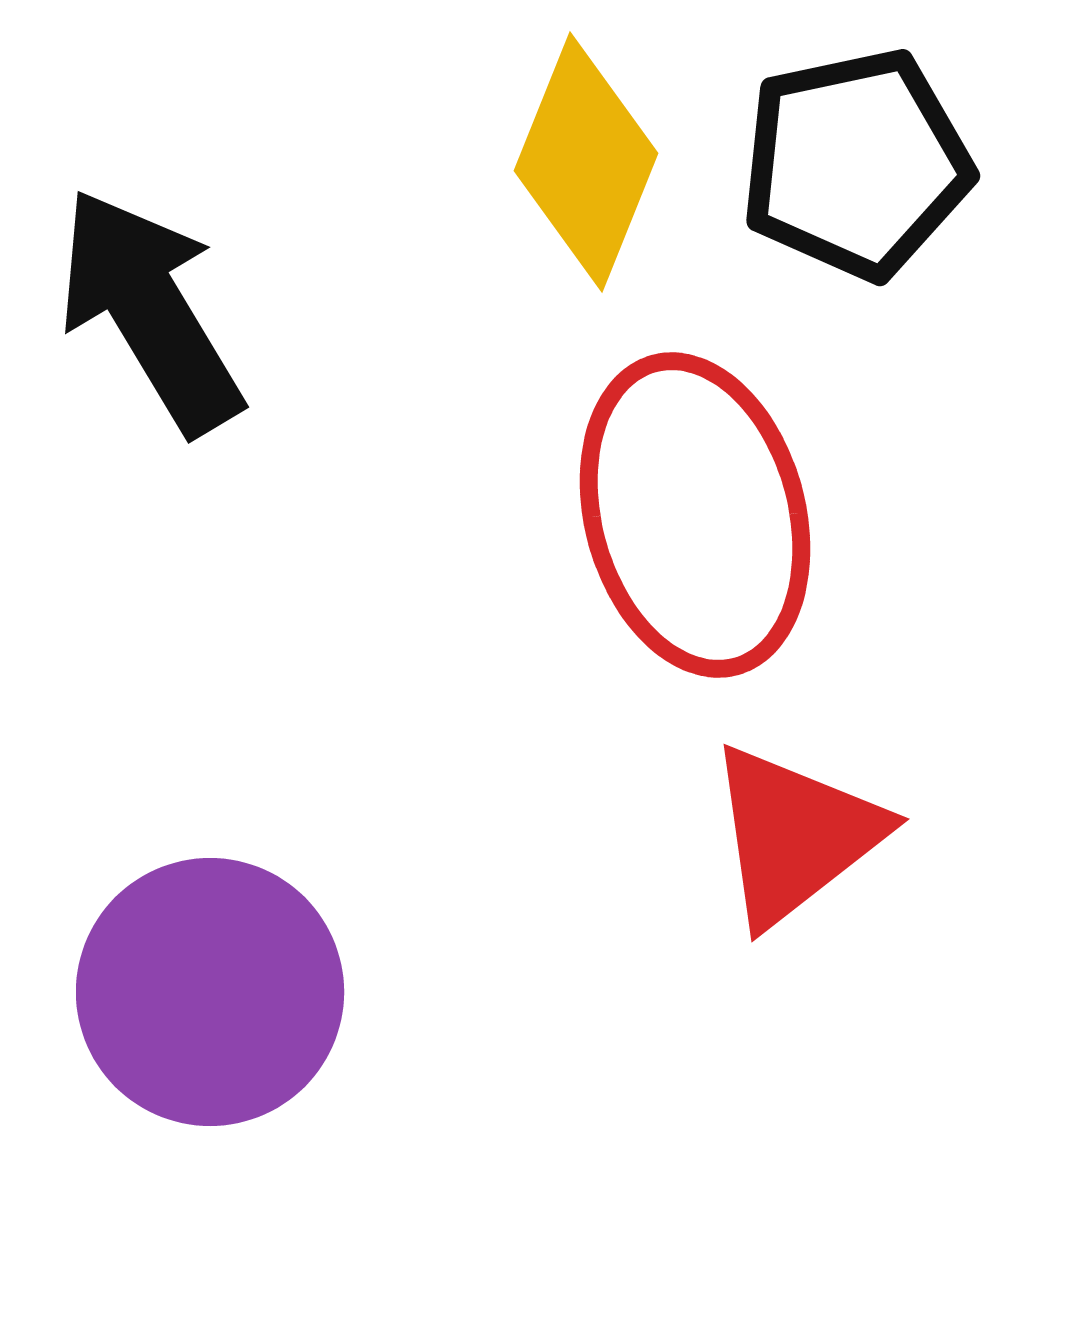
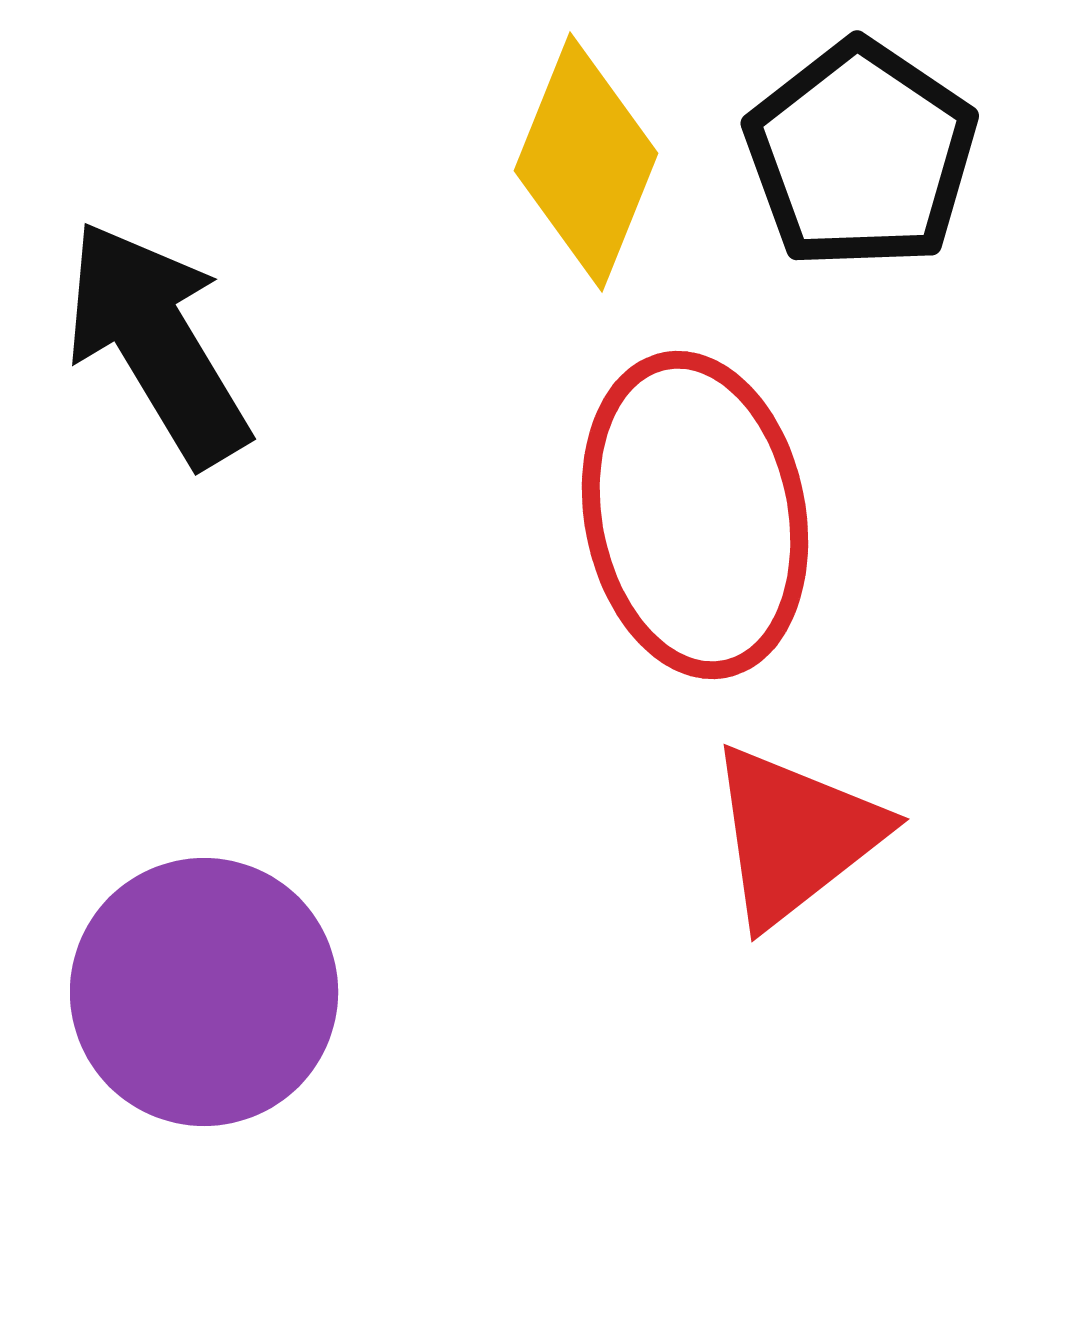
black pentagon: moved 5 px right, 9 px up; rotated 26 degrees counterclockwise
black arrow: moved 7 px right, 32 px down
red ellipse: rotated 4 degrees clockwise
purple circle: moved 6 px left
